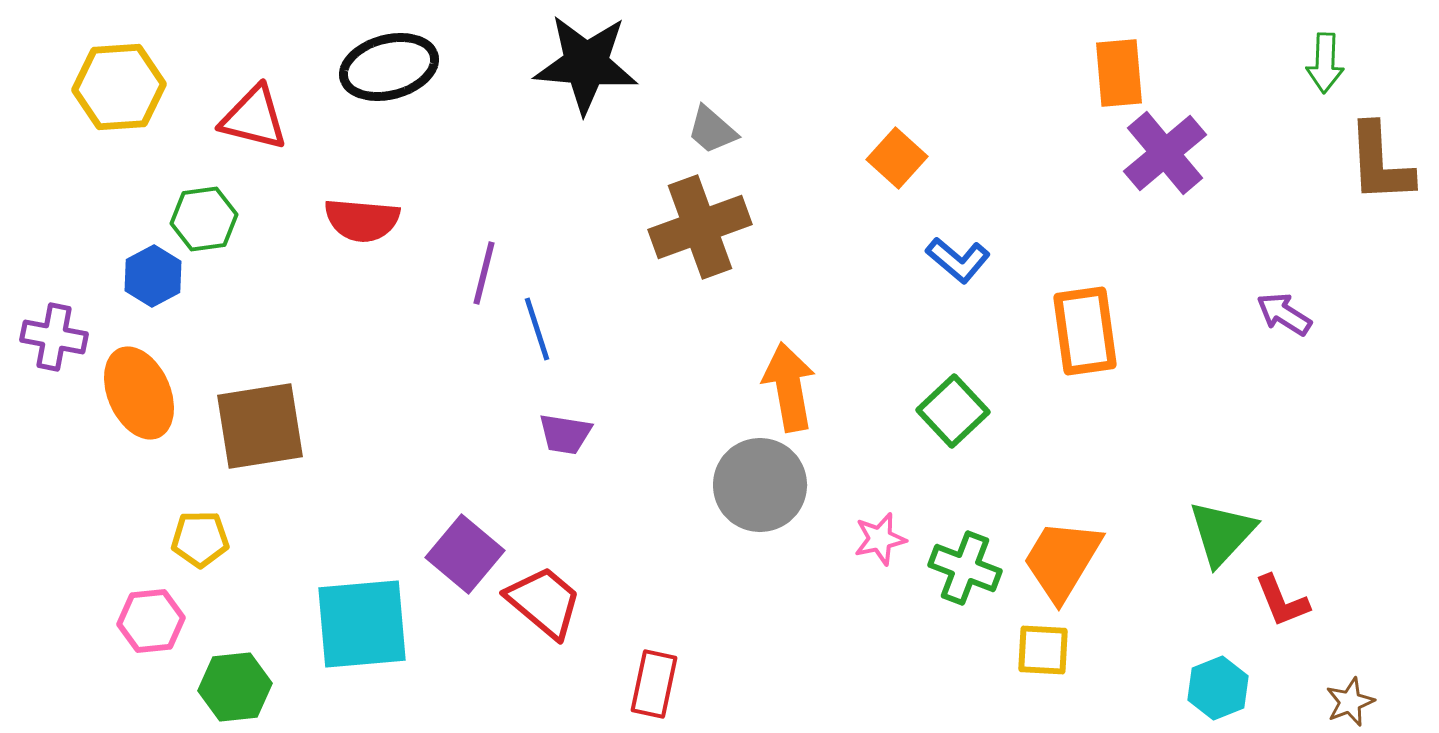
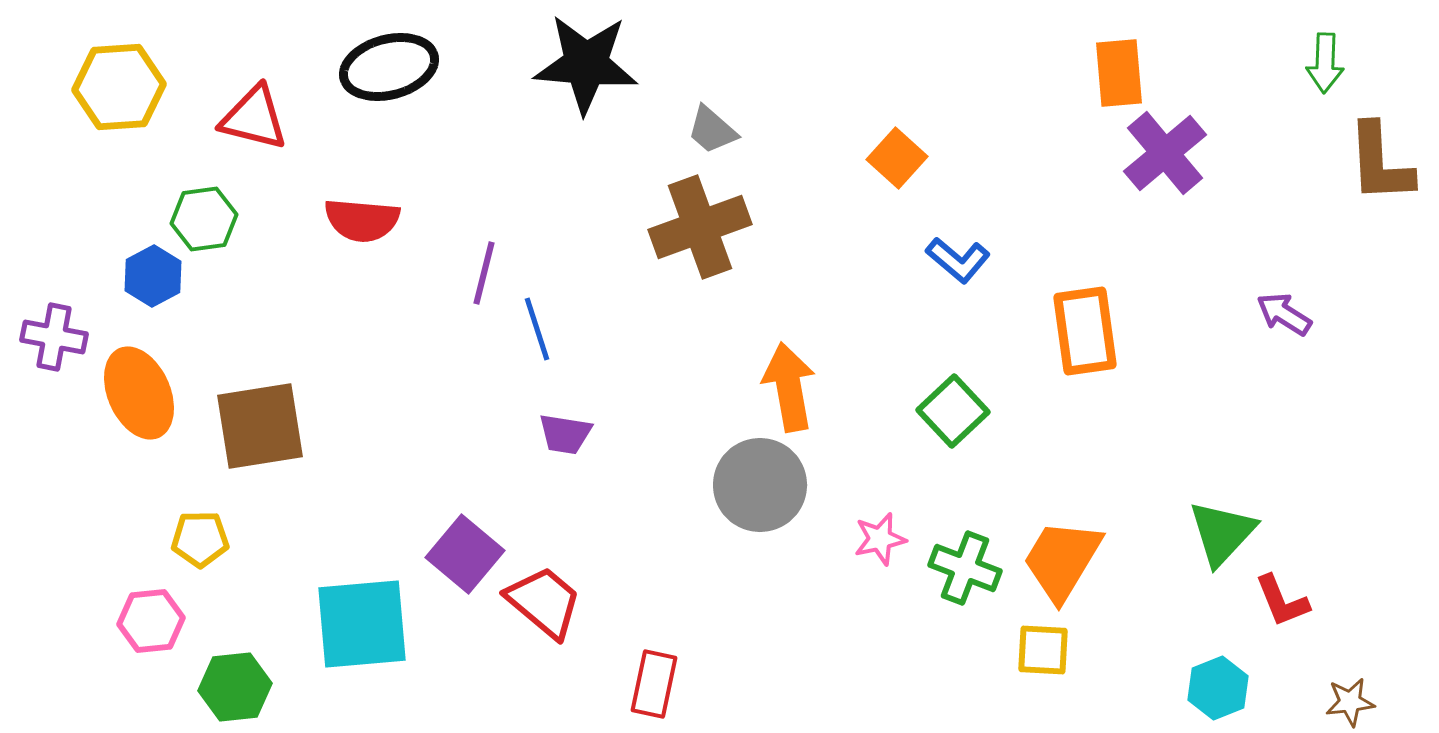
brown star at (1350, 702): rotated 15 degrees clockwise
